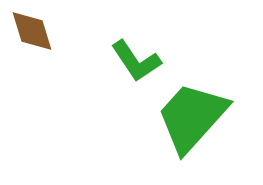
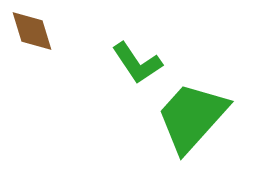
green L-shape: moved 1 px right, 2 px down
